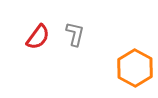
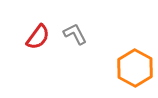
gray L-shape: rotated 40 degrees counterclockwise
